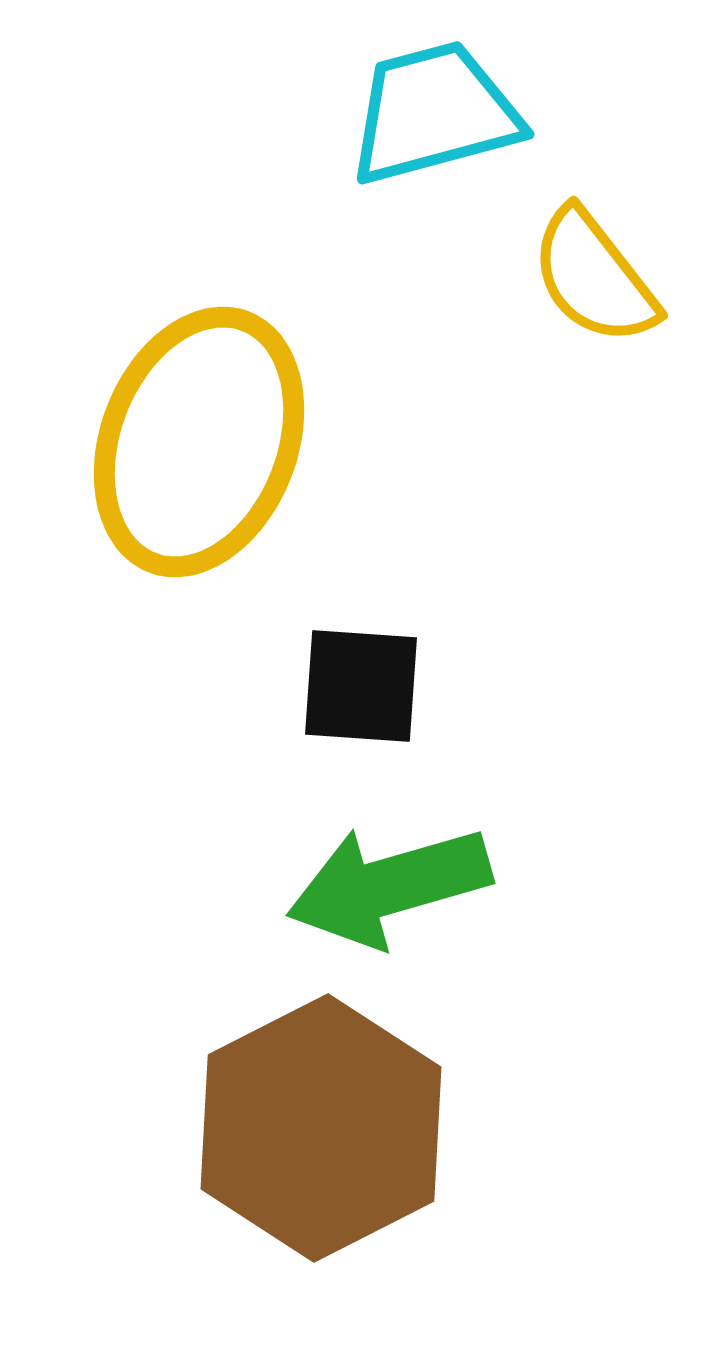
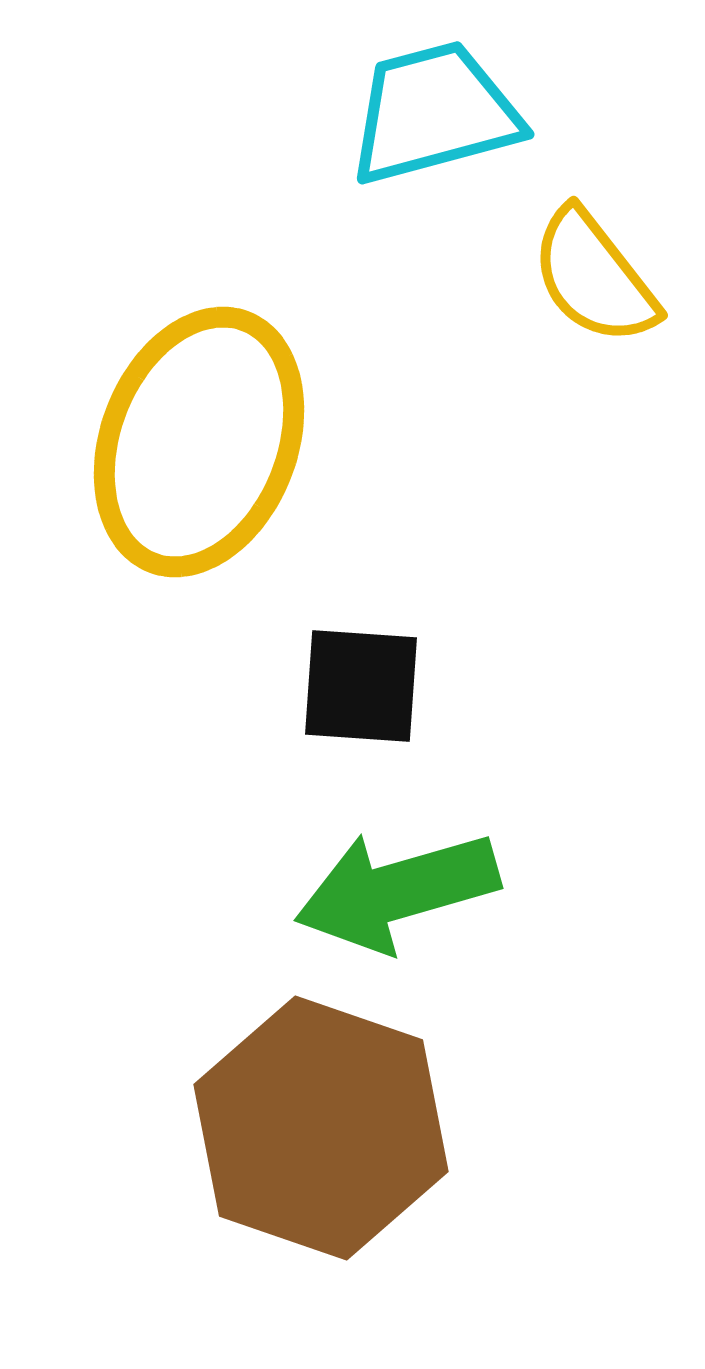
green arrow: moved 8 px right, 5 px down
brown hexagon: rotated 14 degrees counterclockwise
